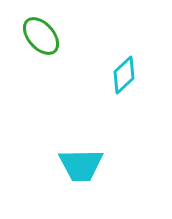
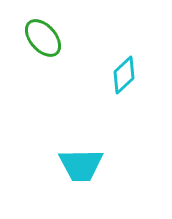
green ellipse: moved 2 px right, 2 px down
